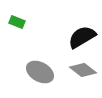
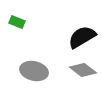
gray ellipse: moved 6 px left, 1 px up; rotated 16 degrees counterclockwise
